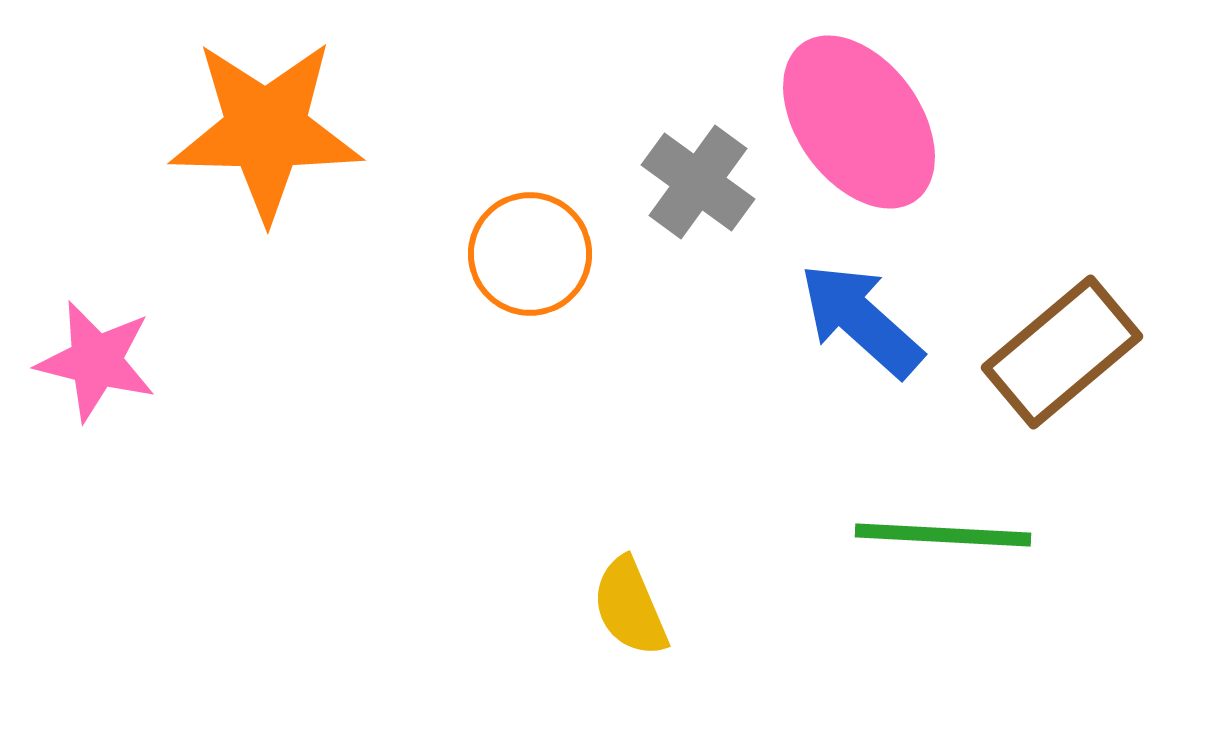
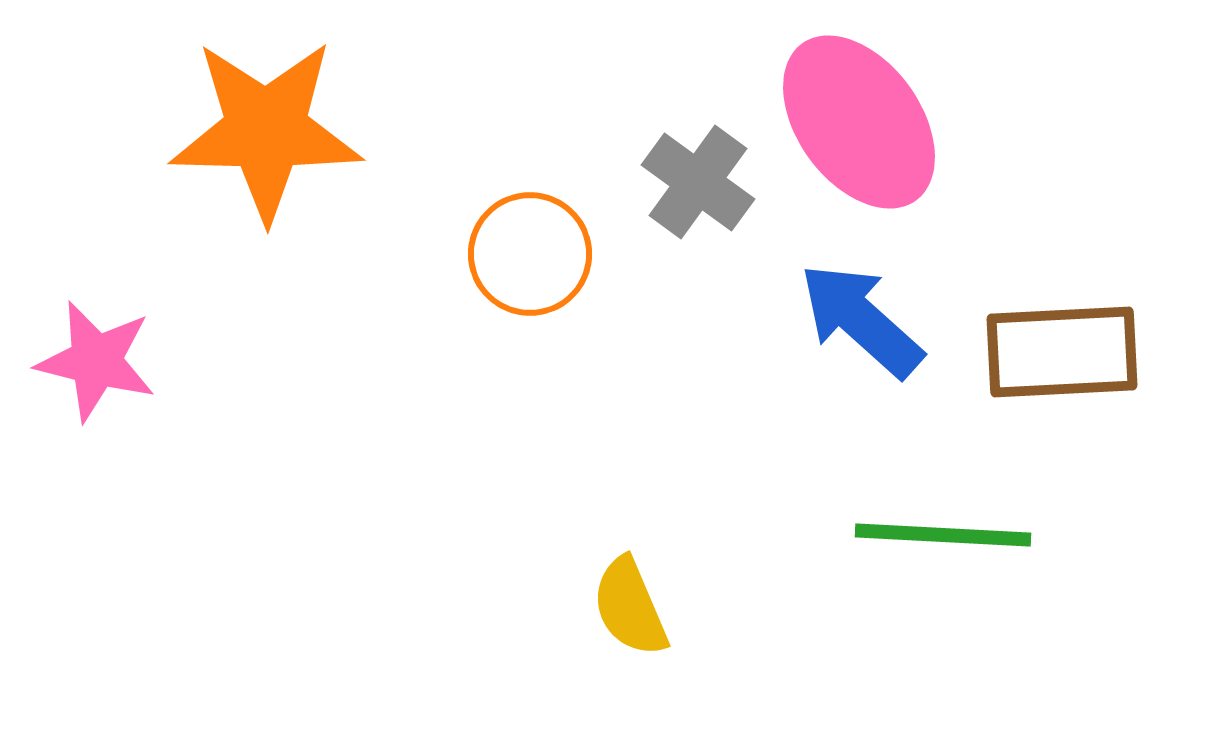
brown rectangle: rotated 37 degrees clockwise
